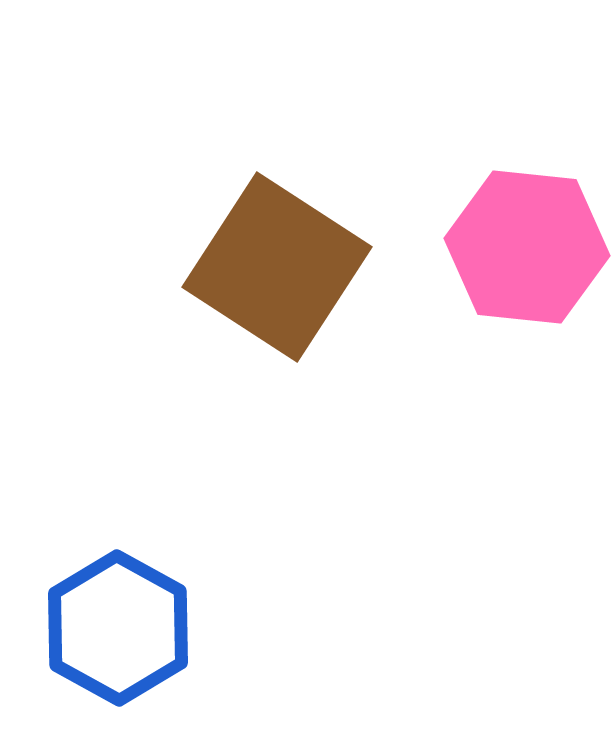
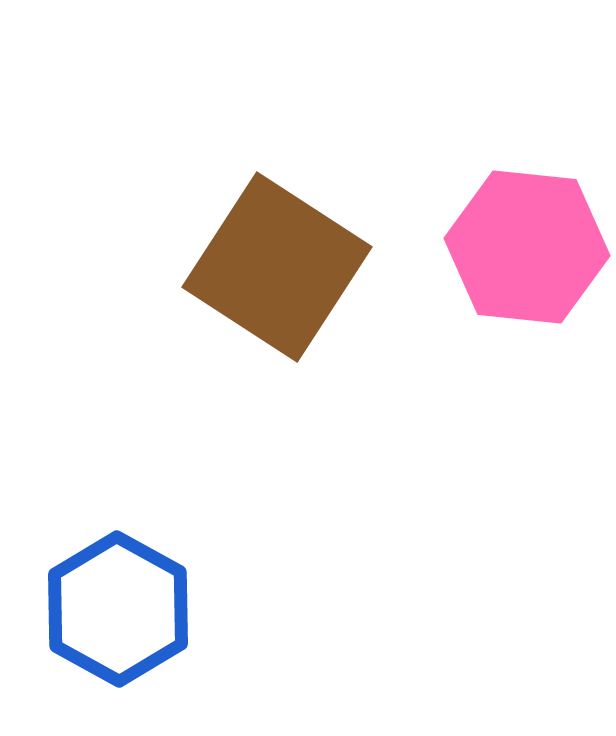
blue hexagon: moved 19 px up
